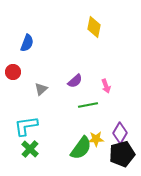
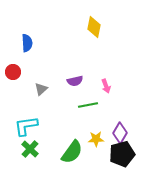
blue semicircle: rotated 24 degrees counterclockwise
purple semicircle: rotated 28 degrees clockwise
green semicircle: moved 9 px left, 4 px down
